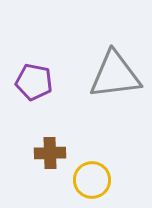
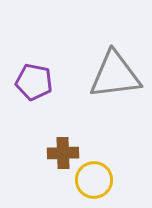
brown cross: moved 13 px right
yellow circle: moved 2 px right
